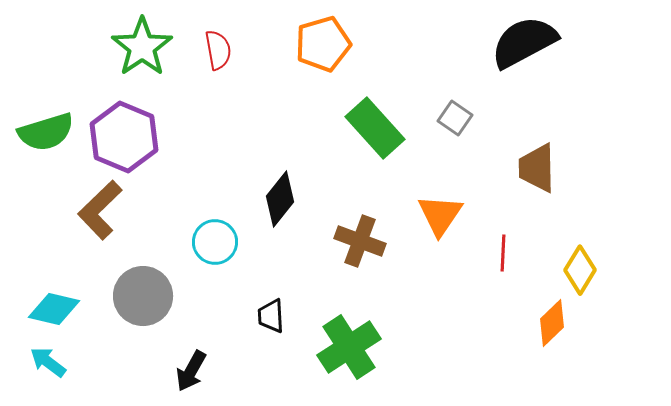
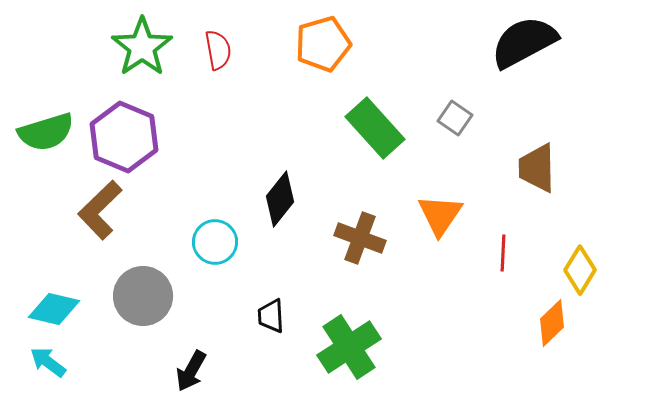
brown cross: moved 3 px up
